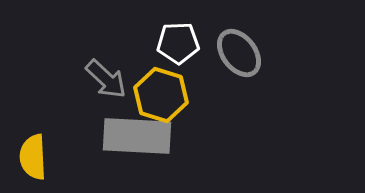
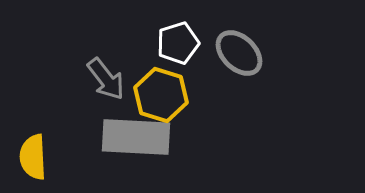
white pentagon: rotated 15 degrees counterclockwise
gray ellipse: rotated 9 degrees counterclockwise
gray arrow: rotated 9 degrees clockwise
gray rectangle: moved 1 px left, 1 px down
